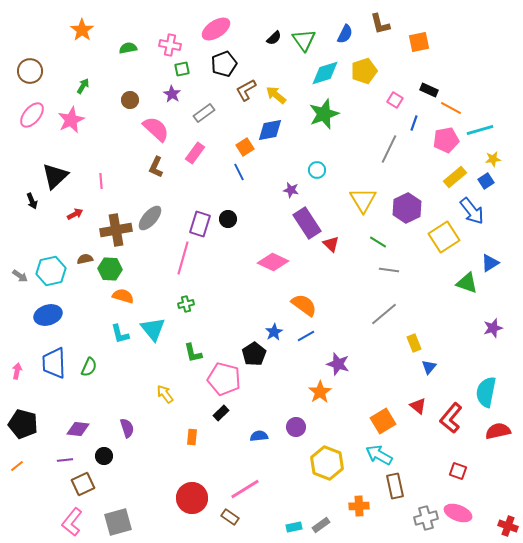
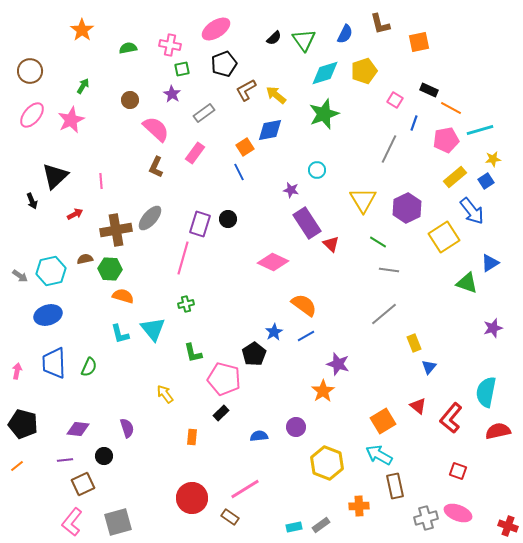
orange star at (320, 392): moved 3 px right, 1 px up
